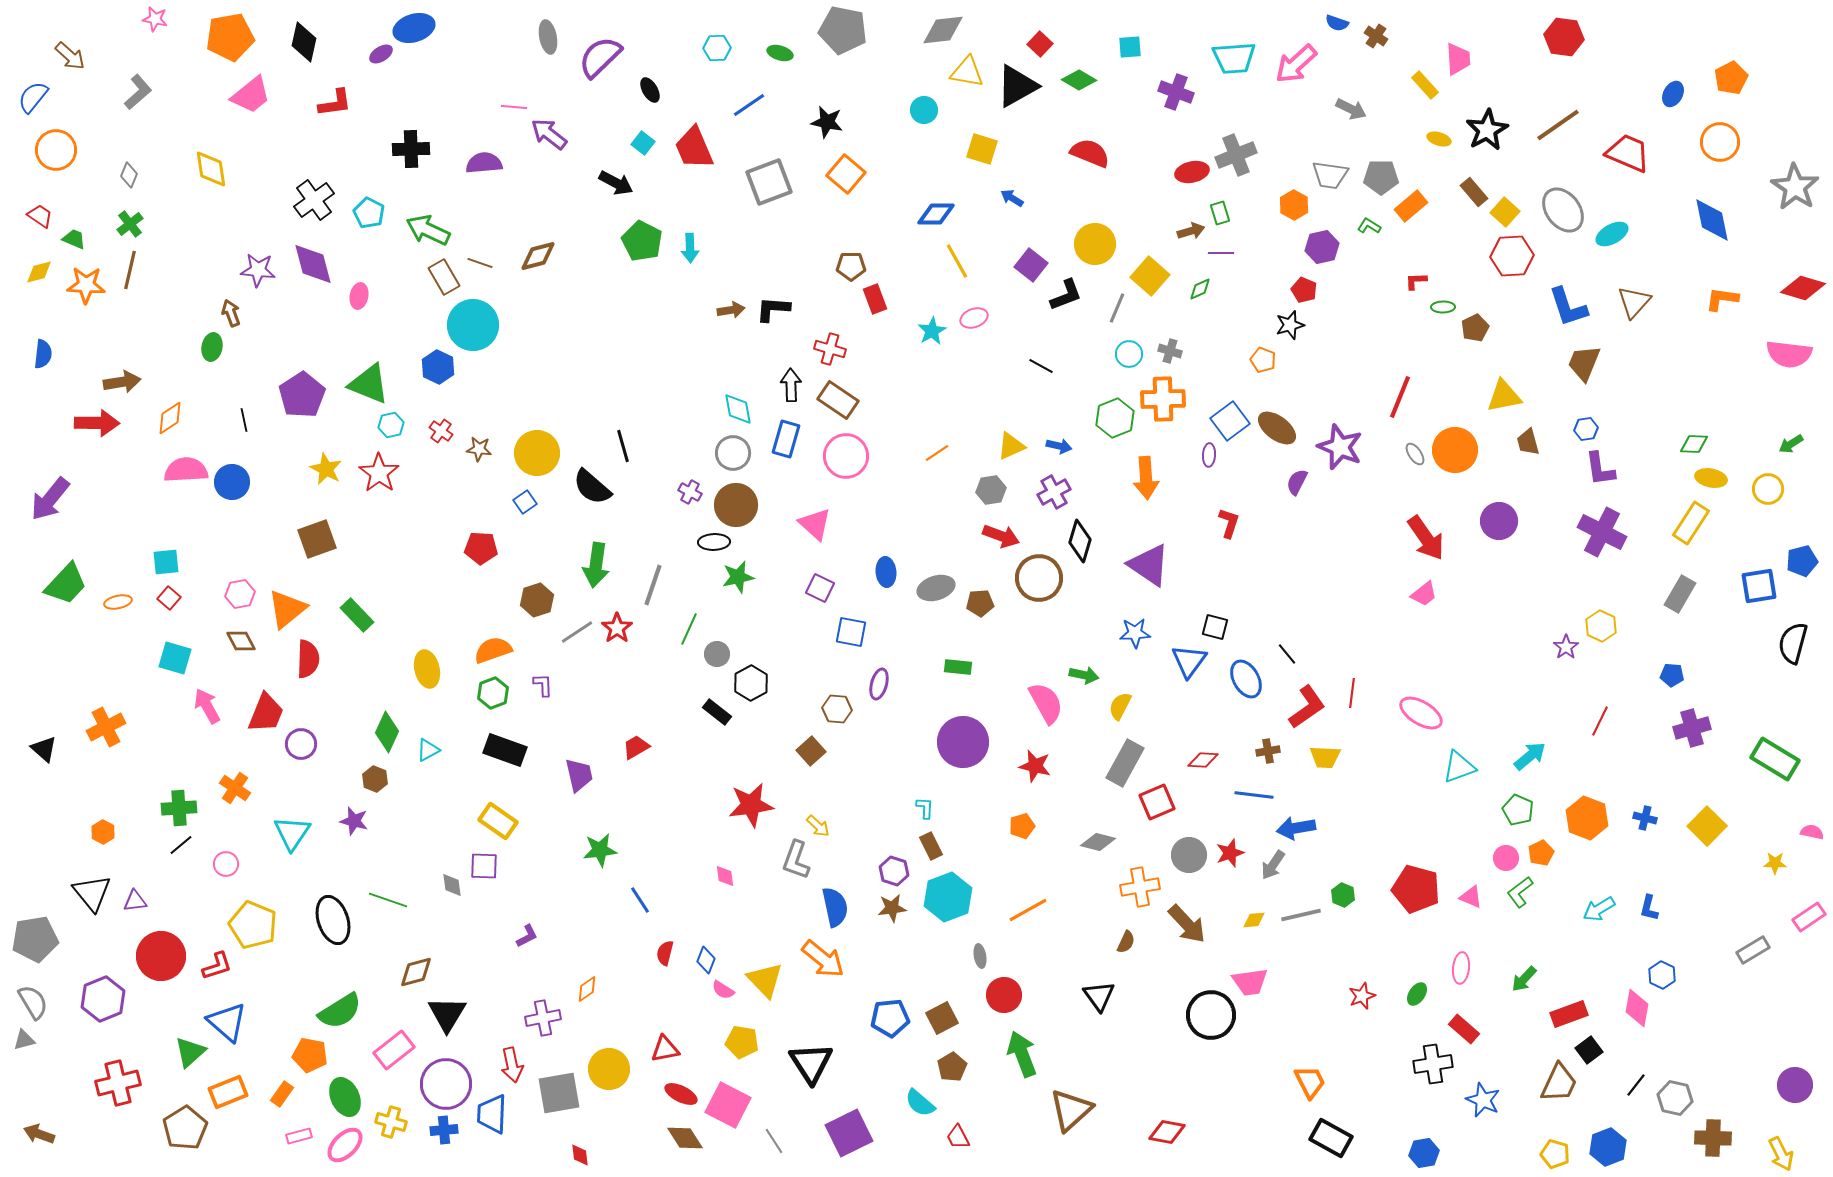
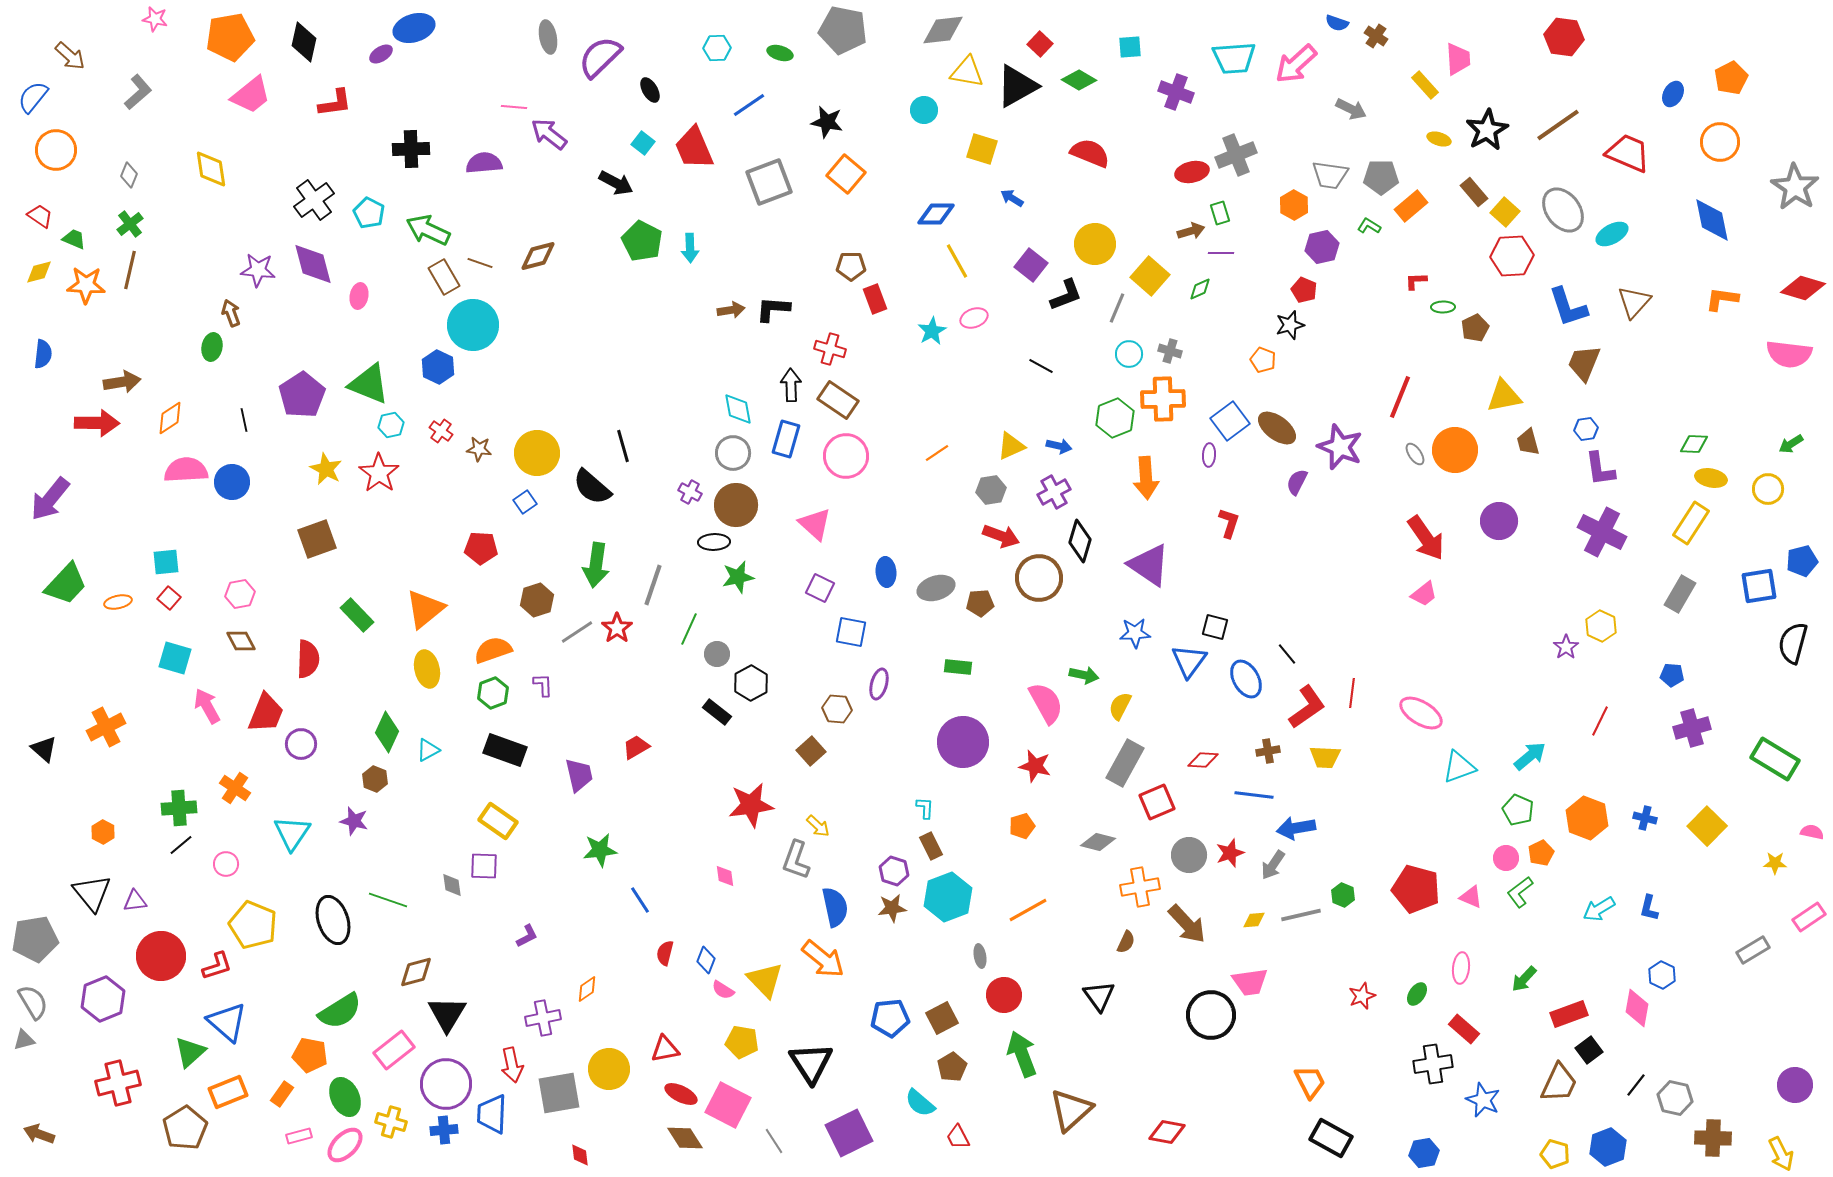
orange triangle at (287, 609): moved 138 px right
